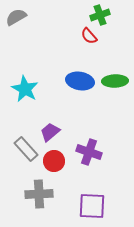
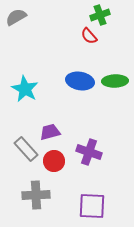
purple trapezoid: rotated 25 degrees clockwise
gray cross: moved 3 px left, 1 px down
